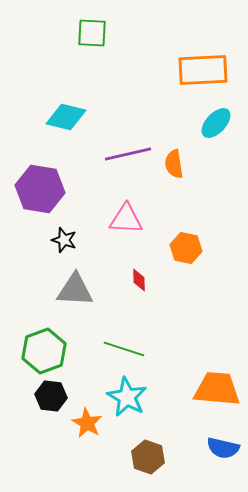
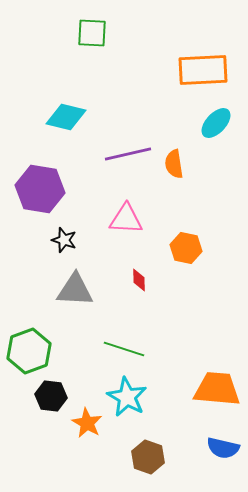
green hexagon: moved 15 px left
